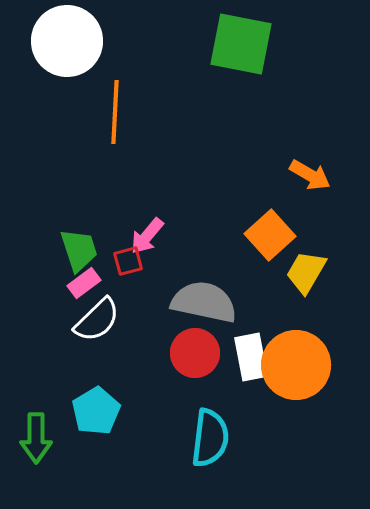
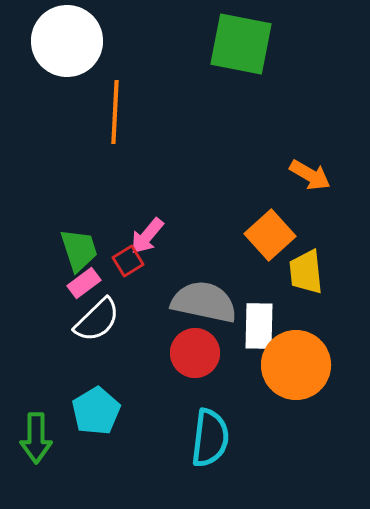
red square: rotated 16 degrees counterclockwise
yellow trapezoid: rotated 36 degrees counterclockwise
white rectangle: moved 8 px right, 31 px up; rotated 12 degrees clockwise
